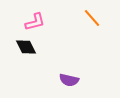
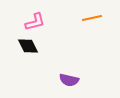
orange line: rotated 60 degrees counterclockwise
black diamond: moved 2 px right, 1 px up
